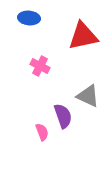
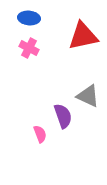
pink cross: moved 11 px left, 18 px up
pink semicircle: moved 2 px left, 2 px down
